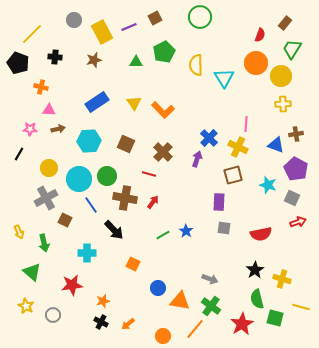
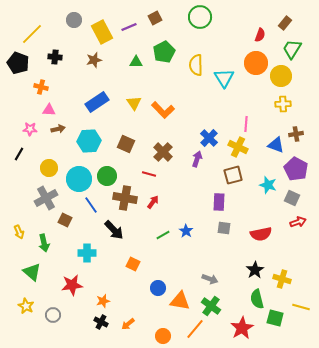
red star at (242, 324): moved 4 px down
